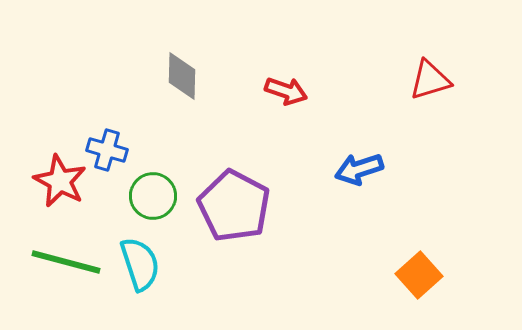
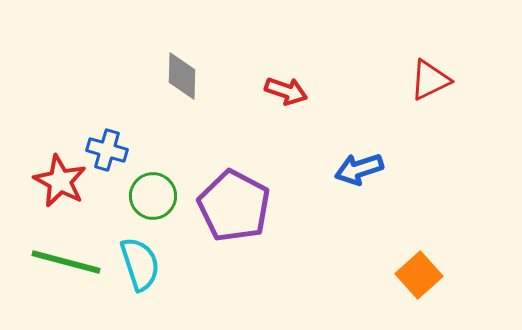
red triangle: rotated 9 degrees counterclockwise
